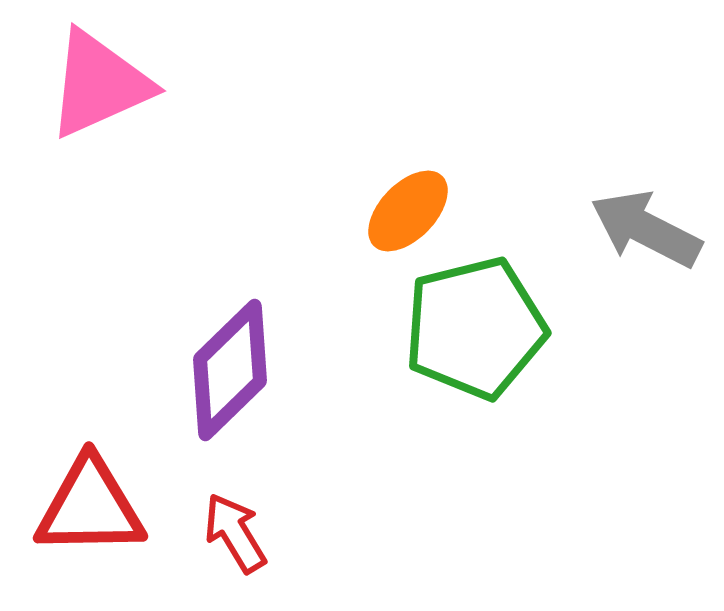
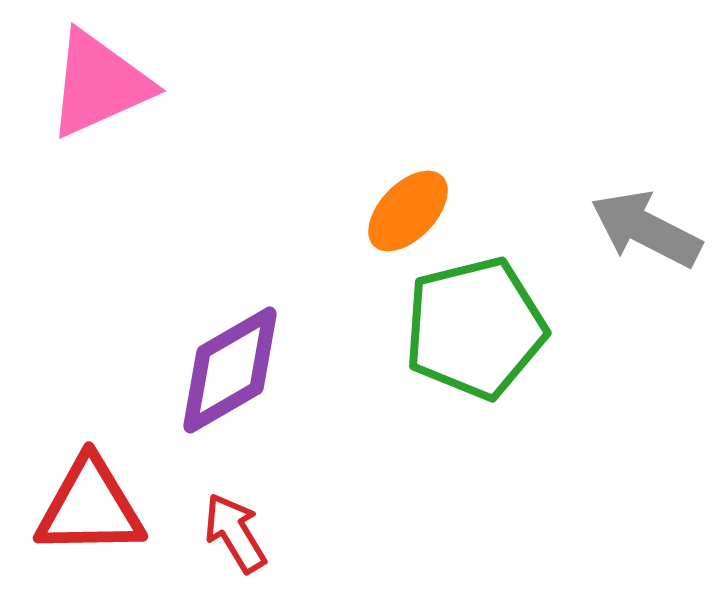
purple diamond: rotated 14 degrees clockwise
